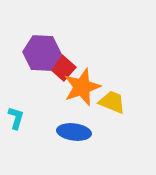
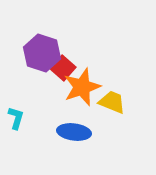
purple hexagon: rotated 15 degrees clockwise
